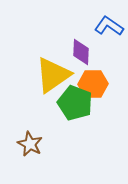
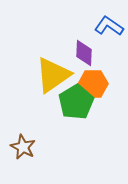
purple diamond: moved 3 px right, 1 px down
green pentagon: moved 1 px right, 1 px up; rotated 20 degrees clockwise
brown star: moved 7 px left, 3 px down
